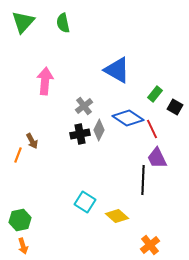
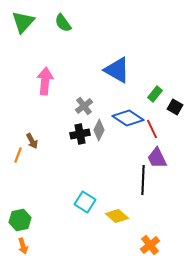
green semicircle: rotated 24 degrees counterclockwise
